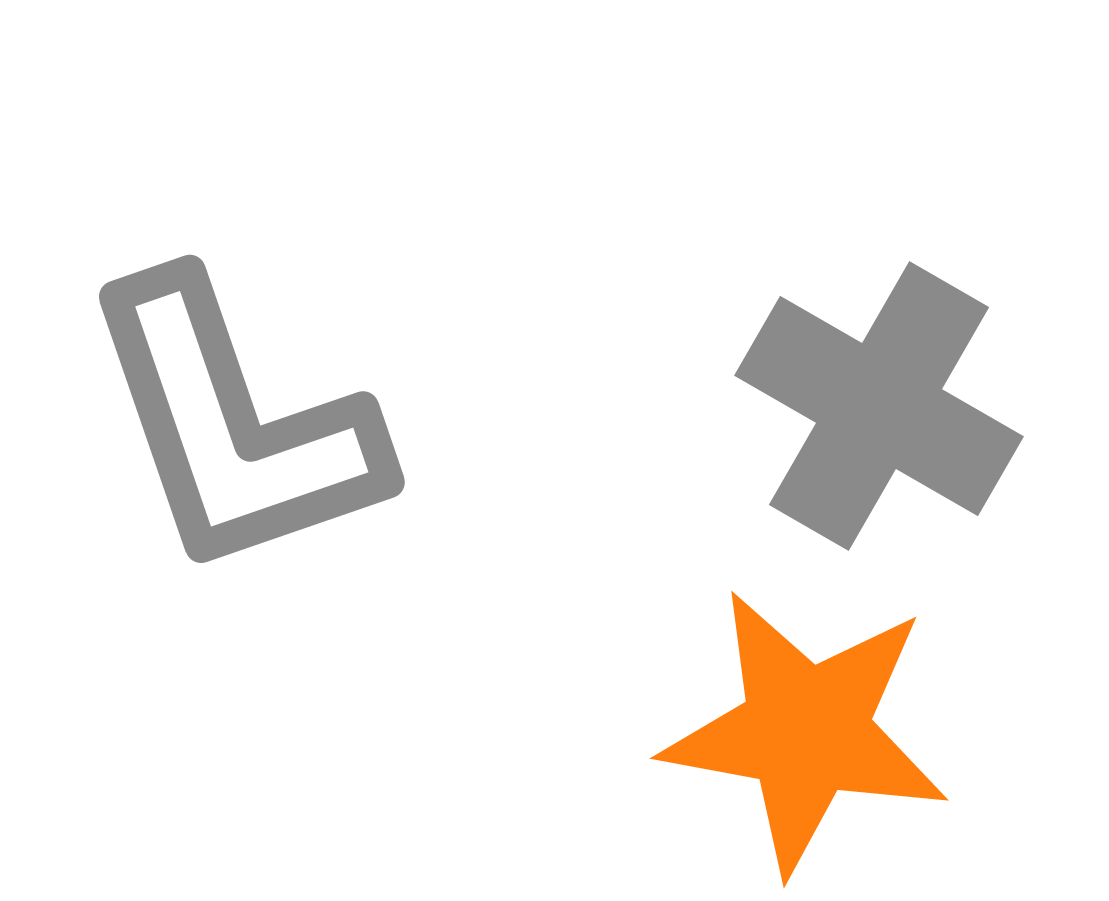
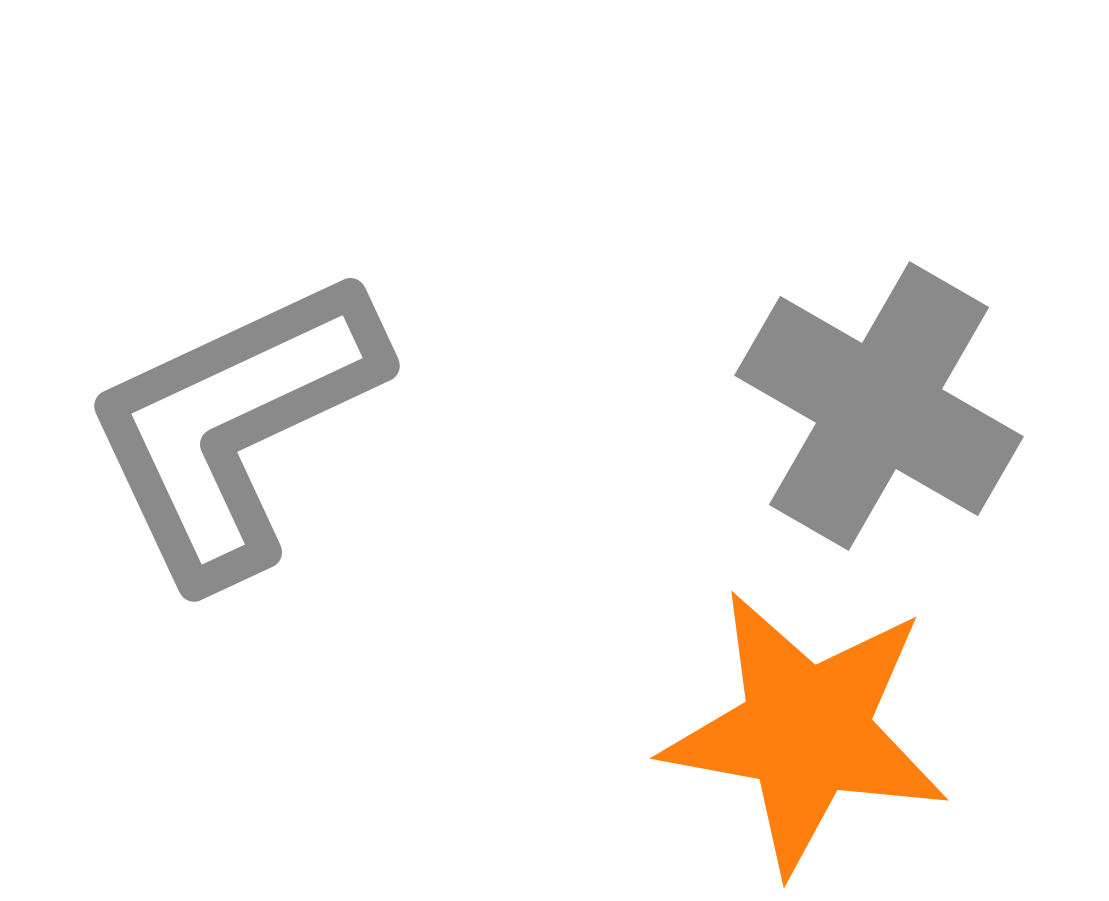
gray L-shape: rotated 84 degrees clockwise
